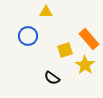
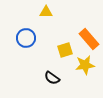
blue circle: moved 2 px left, 2 px down
yellow star: rotated 30 degrees clockwise
